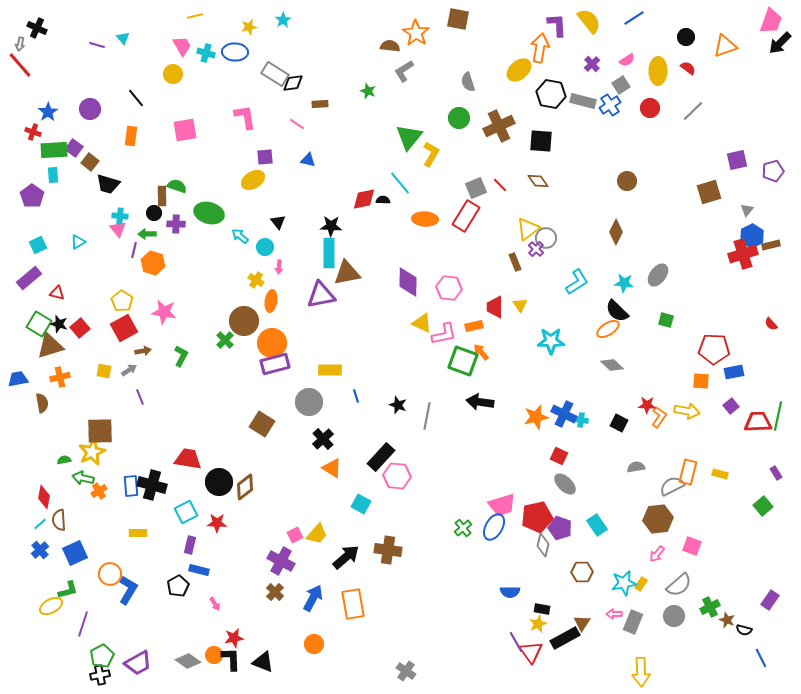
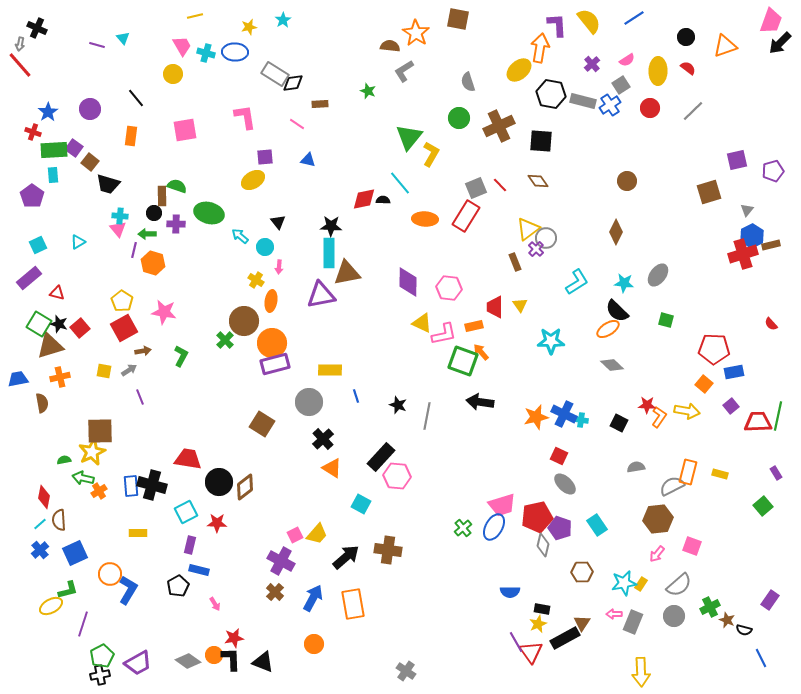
orange square at (701, 381): moved 3 px right, 3 px down; rotated 36 degrees clockwise
